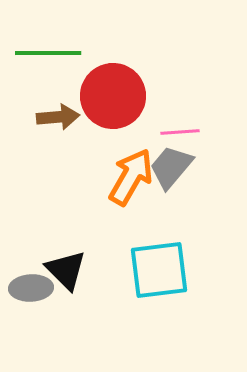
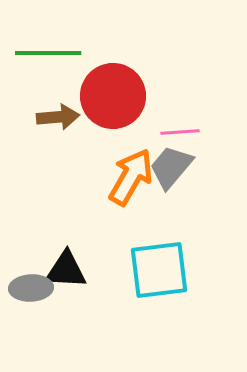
black triangle: rotated 42 degrees counterclockwise
